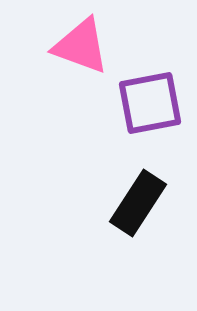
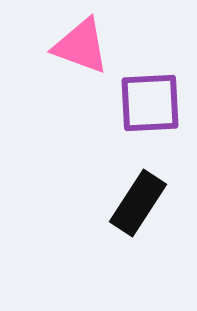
purple square: rotated 8 degrees clockwise
